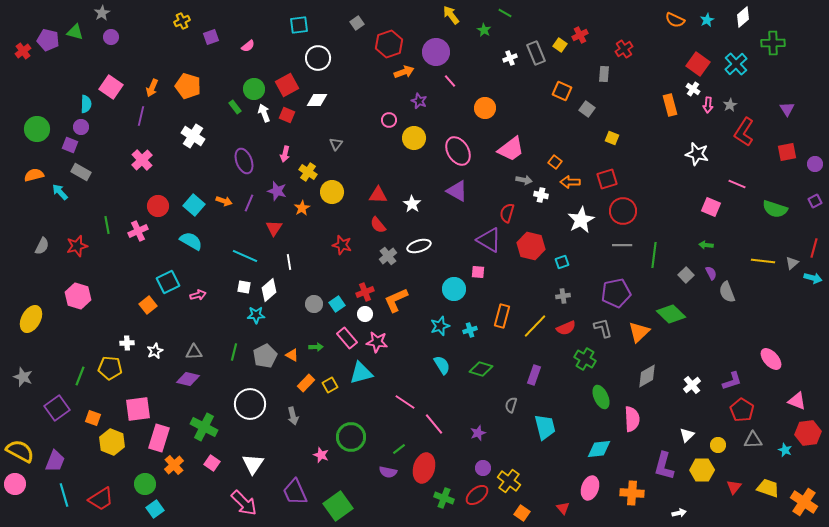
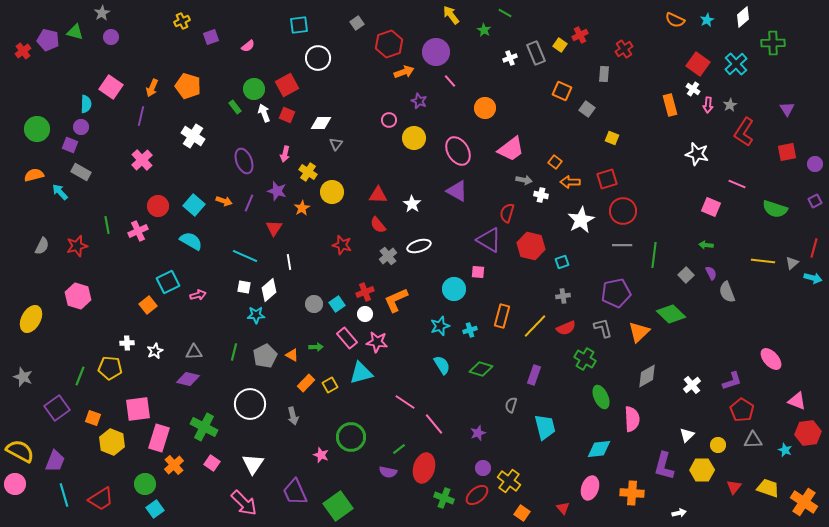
white diamond at (317, 100): moved 4 px right, 23 px down
